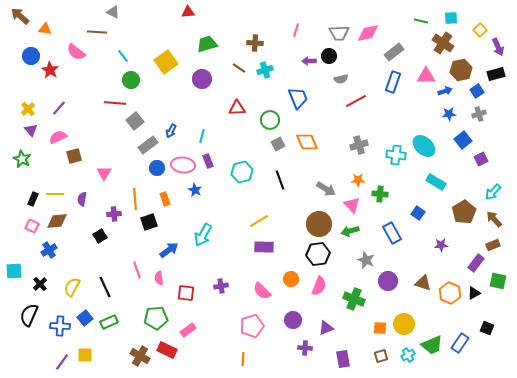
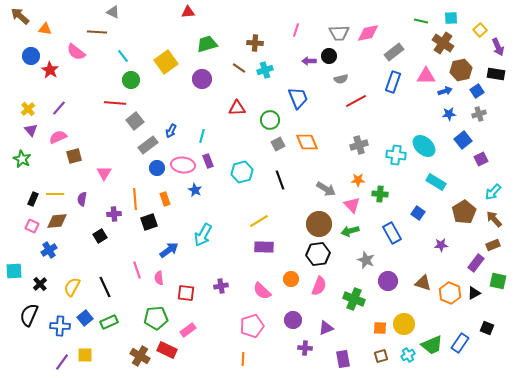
black rectangle at (496, 74): rotated 24 degrees clockwise
